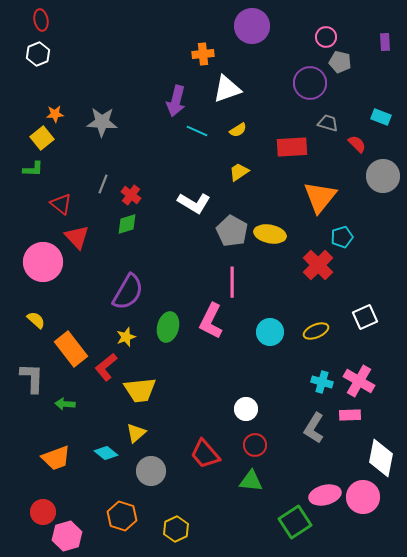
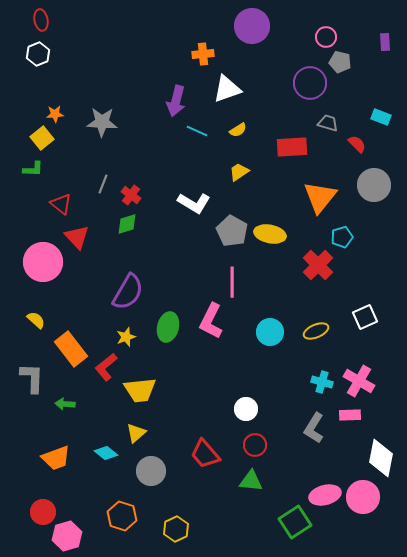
gray circle at (383, 176): moved 9 px left, 9 px down
